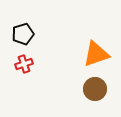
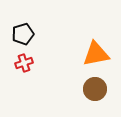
orange triangle: rotated 8 degrees clockwise
red cross: moved 1 px up
